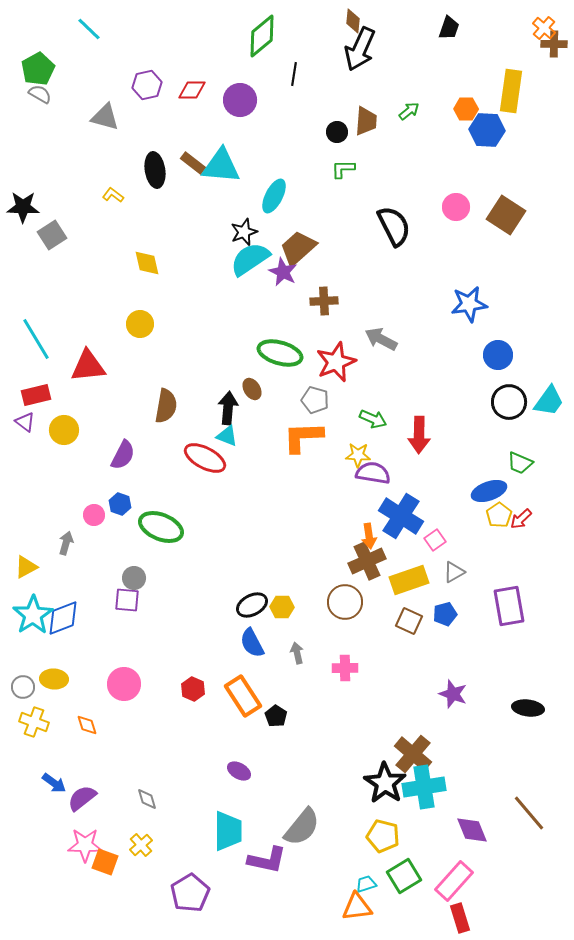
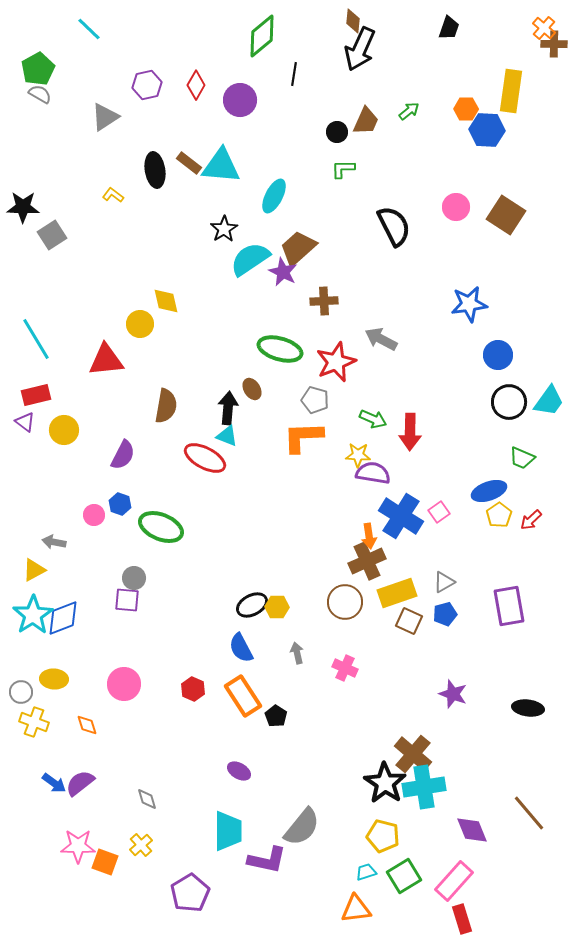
red diamond at (192, 90): moved 4 px right, 5 px up; rotated 60 degrees counterclockwise
gray triangle at (105, 117): rotated 48 degrees counterclockwise
brown trapezoid at (366, 121): rotated 20 degrees clockwise
brown rectangle at (193, 163): moved 4 px left
black star at (244, 232): moved 20 px left, 3 px up; rotated 12 degrees counterclockwise
yellow diamond at (147, 263): moved 19 px right, 38 px down
green ellipse at (280, 353): moved 4 px up
red triangle at (88, 366): moved 18 px right, 6 px up
red arrow at (419, 435): moved 9 px left, 3 px up
green trapezoid at (520, 463): moved 2 px right, 5 px up
red arrow at (521, 519): moved 10 px right, 1 px down
pink square at (435, 540): moved 4 px right, 28 px up
gray arrow at (66, 543): moved 12 px left, 1 px up; rotated 95 degrees counterclockwise
yellow triangle at (26, 567): moved 8 px right, 3 px down
gray triangle at (454, 572): moved 10 px left, 10 px down
yellow rectangle at (409, 580): moved 12 px left, 13 px down
yellow hexagon at (282, 607): moved 5 px left
blue semicircle at (252, 643): moved 11 px left, 5 px down
pink cross at (345, 668): rotated 25 degrees clockwise
gray circle at (23, 687): moved 2 px left, 5 px down
purple semicircle at (82, 798): moved 2 px left, 15 px up
pink star at (85, 845): moved 7 px left, 1 px down
cyan trapezoid at (366, 884): moved 12 px up
orange triangle at (357, 907): moved 1 px left, 2 px down
red rectangle at (460, 918): moved 2 px right, 1 px down
